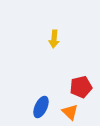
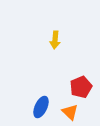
yellow arrow: moved 1 px right, 1 px down
red pentagon: rotated 10 degrees counterclockwise
